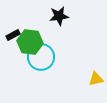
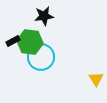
black star: moved 15 px left
black rectangle: moved 6 px down
yellow triangle: rotated 49 degrees counterclockwise
